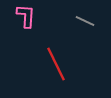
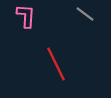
gray line: moved 7 px up; rotated 12 degrees clockwise
